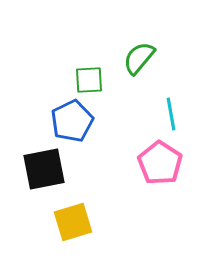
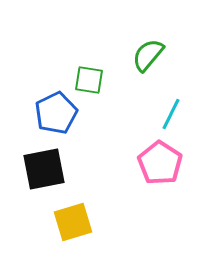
green semicircle: moved 9 px right, 3 px up
green square: rotated 12 degrees clockwise
cyan line: rotated 36 degrees clockwise
blue pentagon: moved 16 px left, 8 px up
